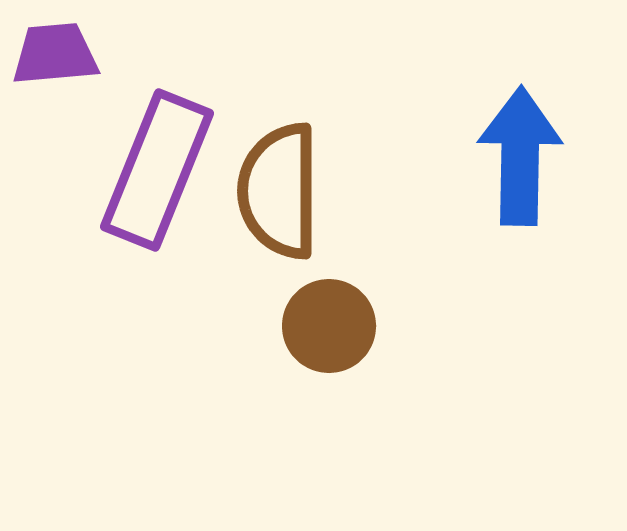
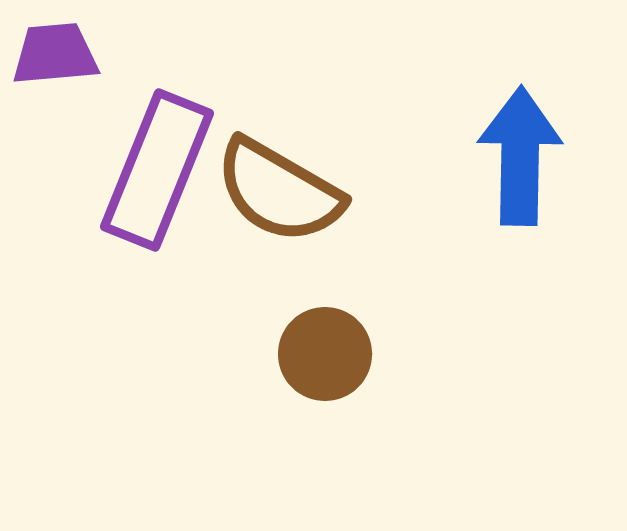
brown semicircle: rotated 60 degrees counterclockwise
brown circle: moved 4 px left, 28 px down
